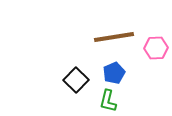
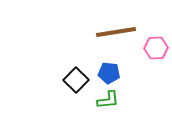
brown line: moved 2 px right, 5 px up
blue pentagon: moved 5 px left; rotated 30 degrees clockwise
green L-shape: moved 1 px up; rotated 110 degrees counterclockwise
